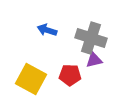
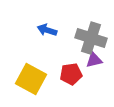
red pentagon: moved 1 px right, 1 px up; rotated 10 degrees counterclockwise
